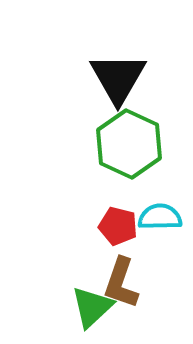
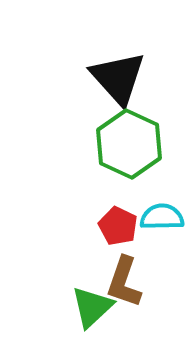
black triangle: rotated 12 degrees counterclockwise
cyan semicircle: moved 2 px right
red pentagon: rotated 12 degrees clockwise
brown L-shape: moved 3 px right, 1 px up
